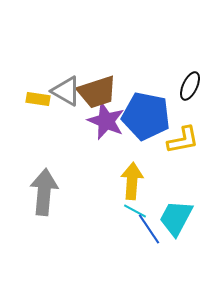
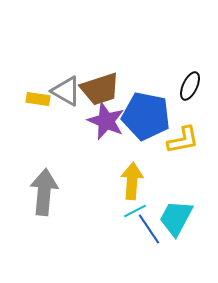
brown trapezoid: moved 3 px right, 3 px up
cyan line: rotated 55 degrees counterclockwise
